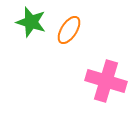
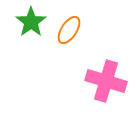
green star: rotated 20 degrees clockwise
